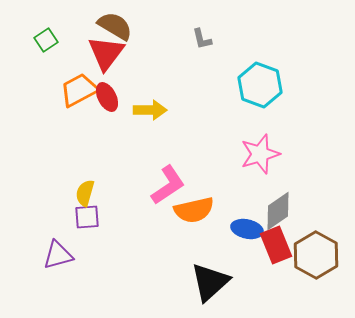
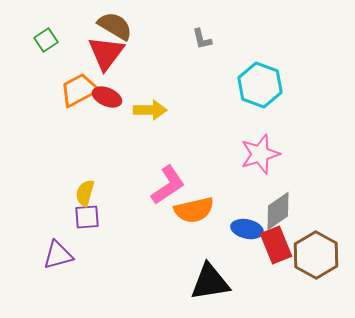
red ellipse: rotated 40 degrees counterclockwise
black triangle: rotated 33 degrees clockwise
